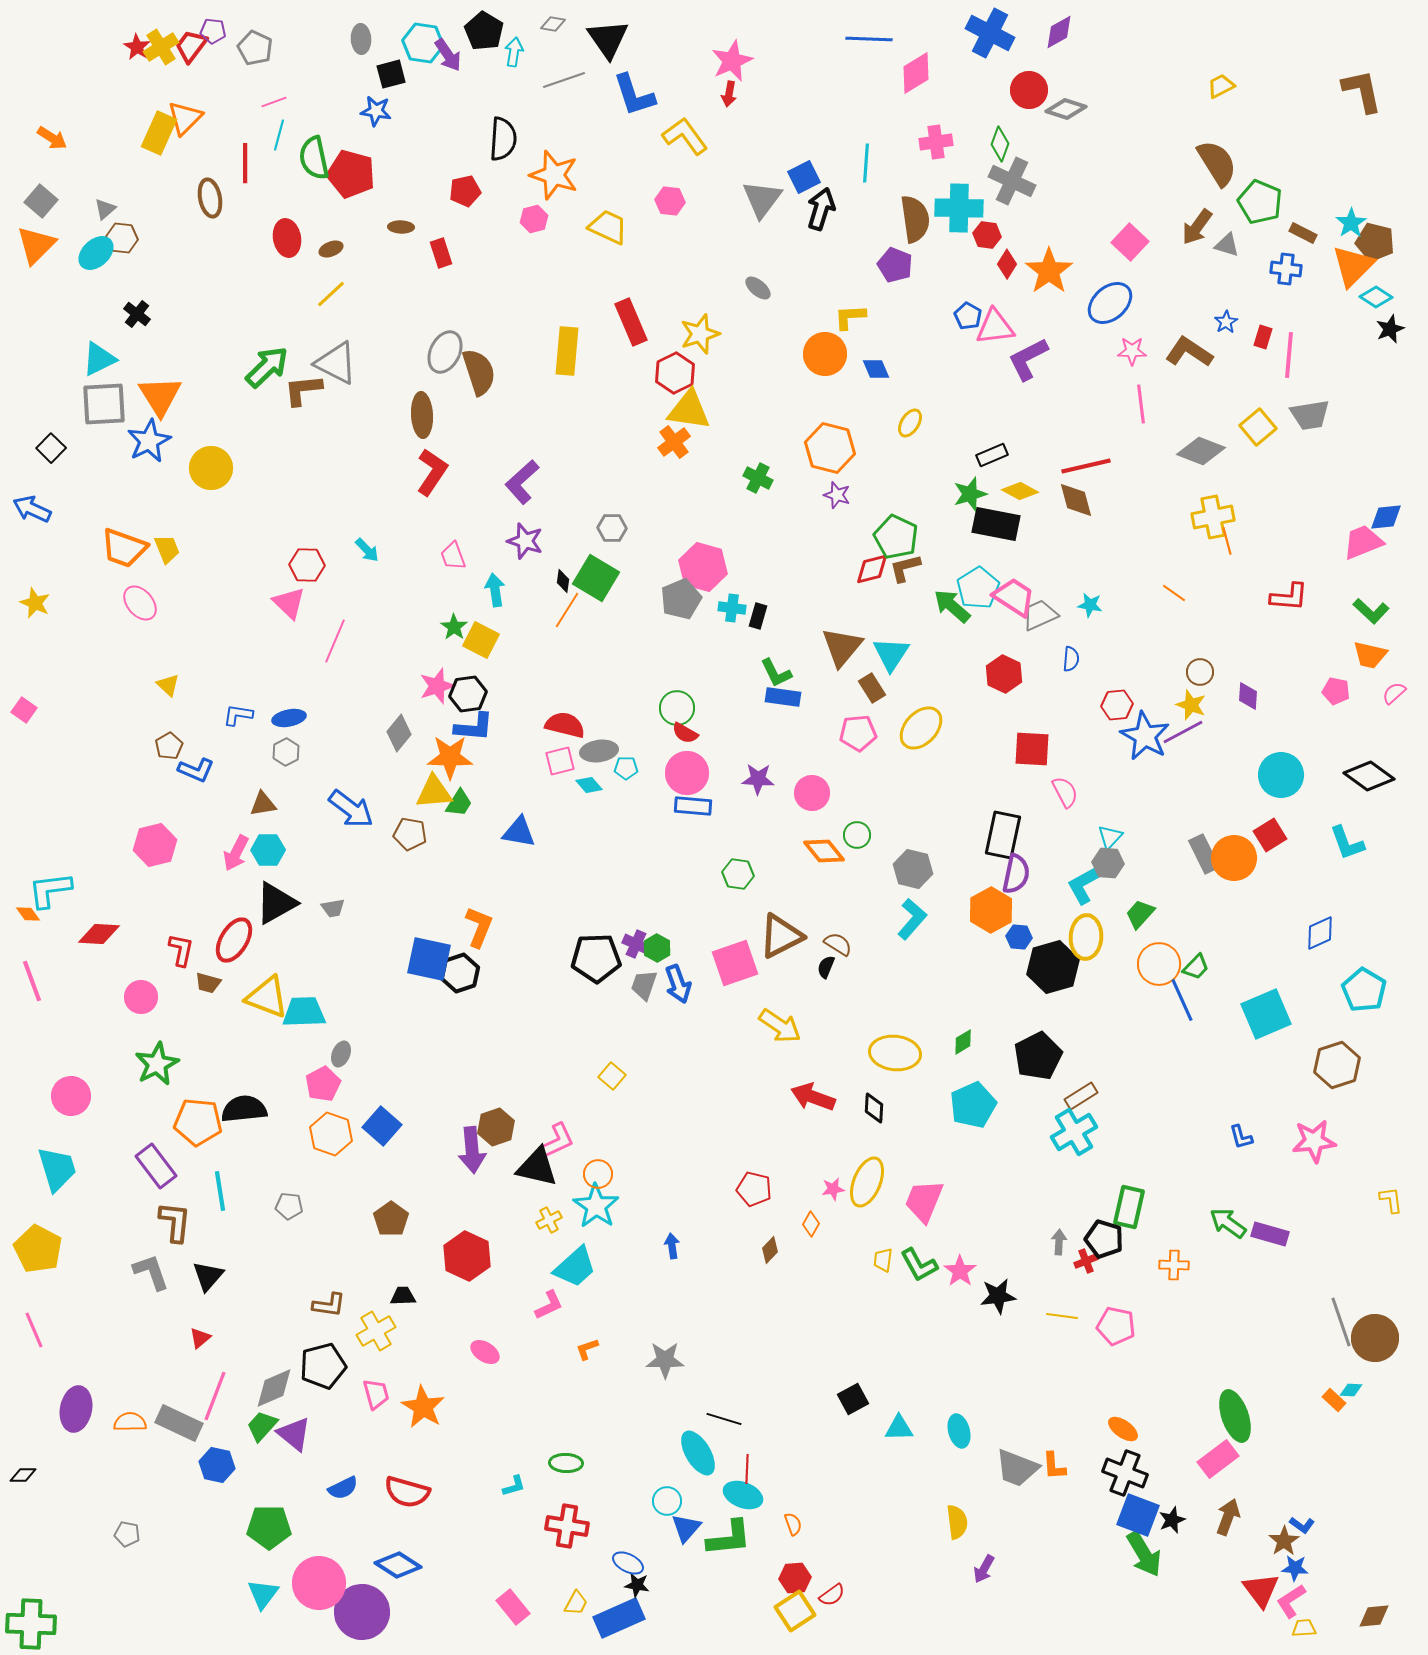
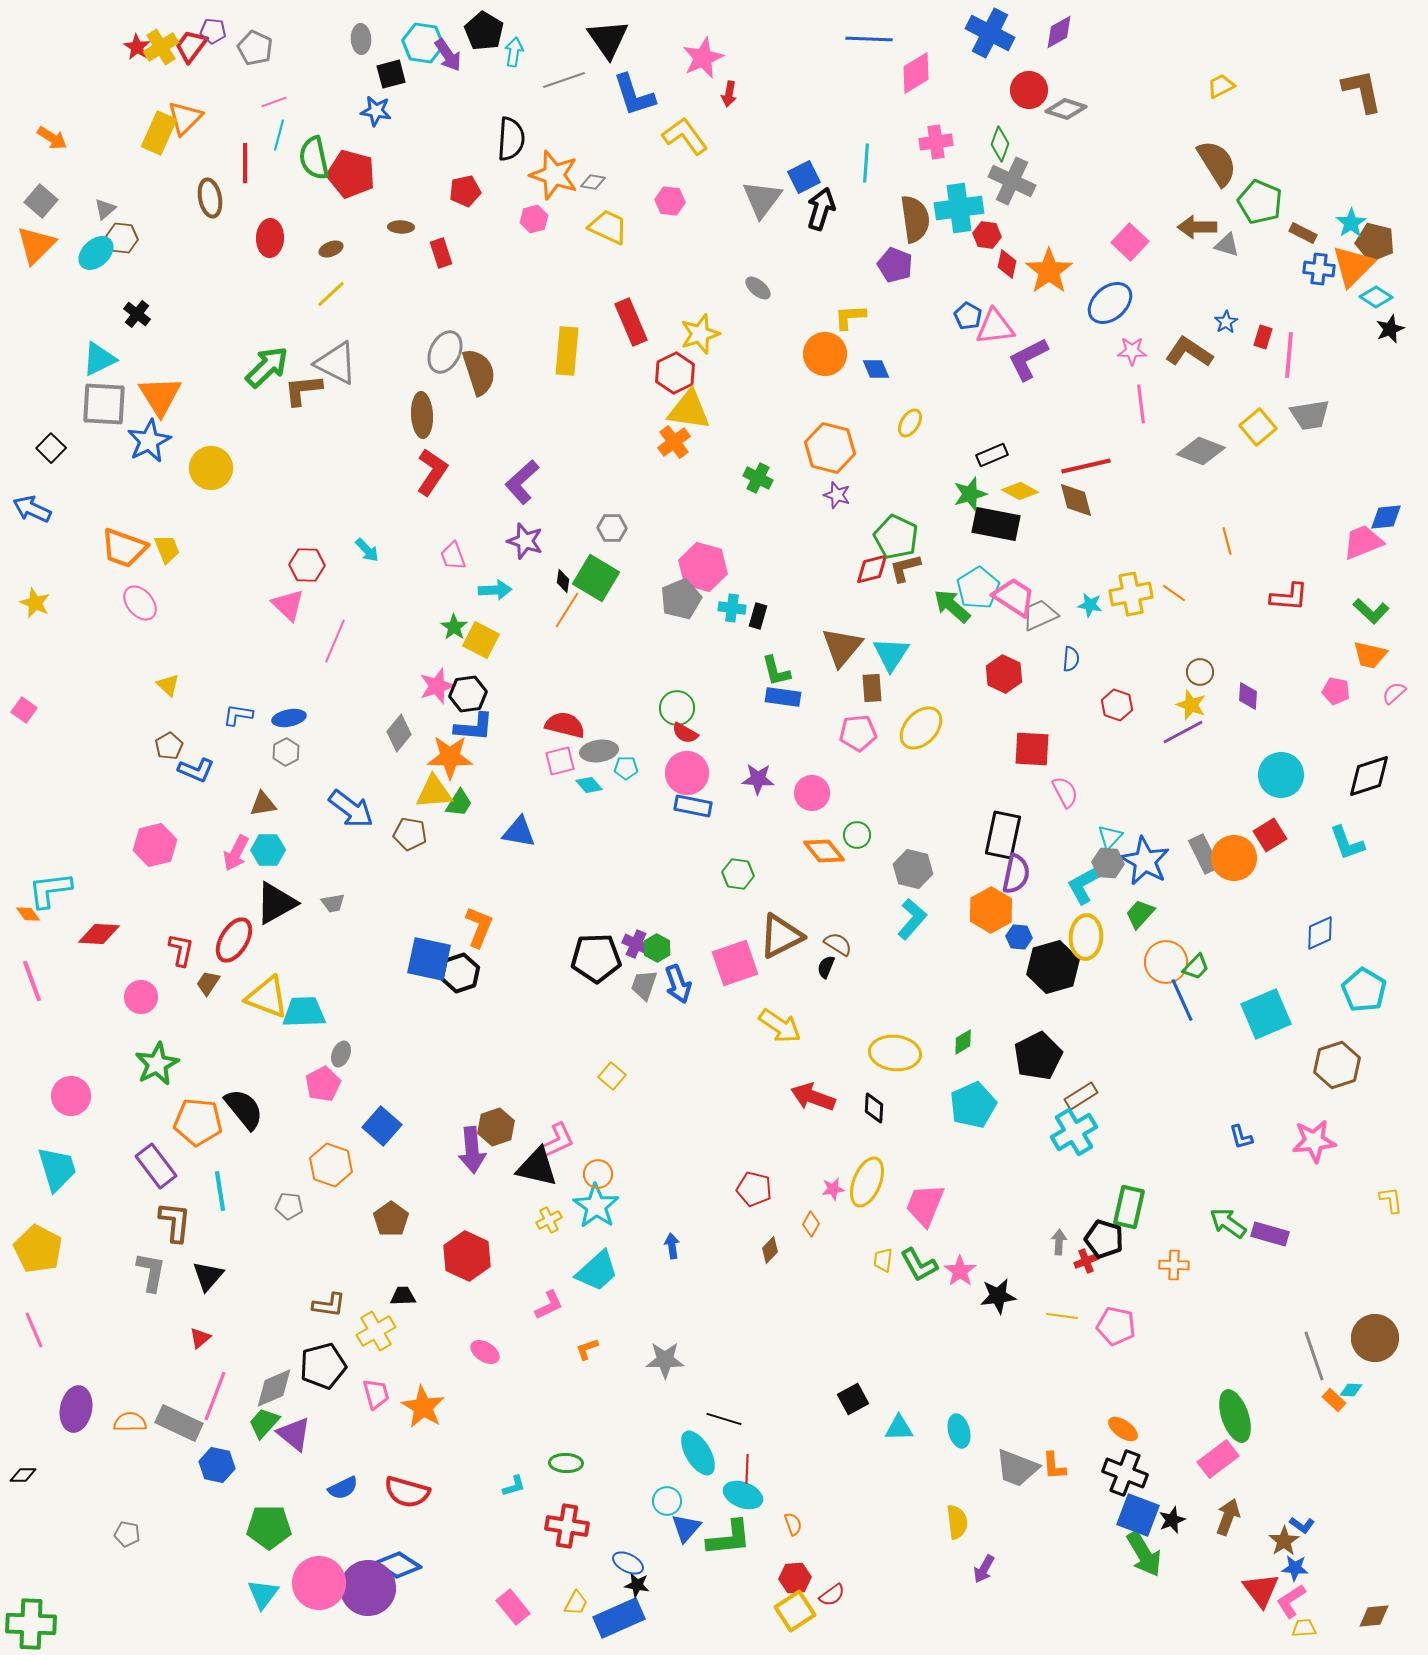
gray diamond at (553, 24): moved 40 px right, 158 px down
pink star at (732, 61): moved 29 px left, 3 px up
black semicircle at (503, 139): moved 8 px right
cyan cross at (959, 208): rotated 9 degrees counterclockwise
brown arrow at (1197, 227): rotated 54 degrees clockwise
red ellipse at (287, 238): moved 17 px left; rotated 12 degrees clockwise
red diamond at (1007, 264): rotated 20 degrees counterclockwise
blue cross at (1286, 269): moved 33 px right
gray square at (104, 404): rotated 6 degrees clockwise
yellow cross at (1213, 517): moved 82 px left, 77 px down
cyan arrow at (495, 590): rotated 96 degrees clockwise
pink triangle at (289, 603): moved 1 px left, 2 px down
green L-shape at (776, 673): moved 2 px up; rotated 12 degrees clockwise
brown rectangle at (872, 688): rotated 28 degrees clockwise
red hexagon at (1117, 705): rotated 24 degrees clockwise
blue star at (1145, 736): moved 125 px down
black diamond at (1369, 776): rotated 54 degrees counterclockwise
blue rectangle at (693, 806): rotated 6 degrees clockwise
gray trapezoid at (333, 908): moved 5 px up
orange circle at (1159, 964): moved 7 px right, 2 px up
brown trapezoid at (208, 983): rotated 108 degrees clockwise
black semicircle at (244, 1109): rotated 57 degrees clockwise
orange hexagon at (331, 1134): moved 31 px down
pink trapezoid at (924, 1201): moved 1 px right, 4 px down
cyan trapezoid at (575, 1267): moved 22 px right, 4 px down
gray L-shape at (151, 1272): rotated 30 degrees clockwise
gray line at (1341, 1322): moved 27 px left, 34 px down
green trapezoid at (262, 1426): moved 2 px right, 3 px up
purple circle at (362, 1612): moved 6 px right, 24 px up
